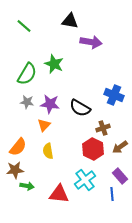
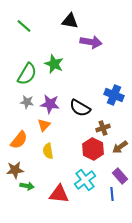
orange semicircle: moved 1 px right, 7 px up
